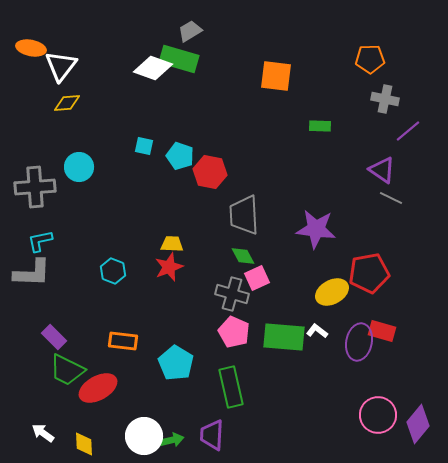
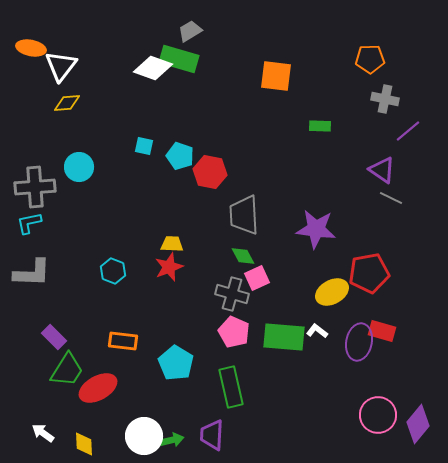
cyan L-shape at (40, 241): moved 11 px left, 18 px up
green trapezoid at (67, 370): rotated 84 degrees counterclockwise
